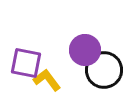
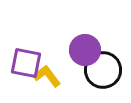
black circle: moved 1 px left
yellow L-shape: moved 4 px up
